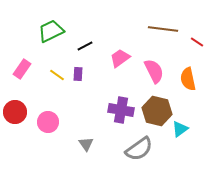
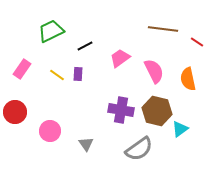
pink circle: moved 2 px right, 9 px down
